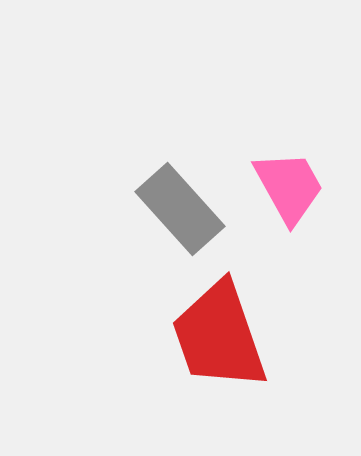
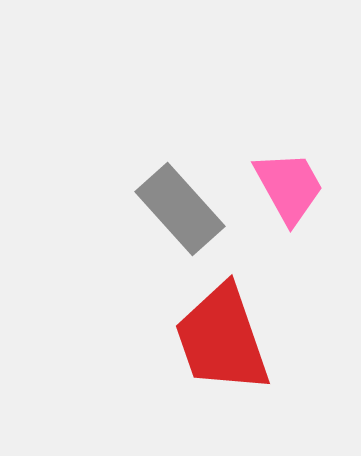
red trapezoid: moved 3 px right, 3 px down
